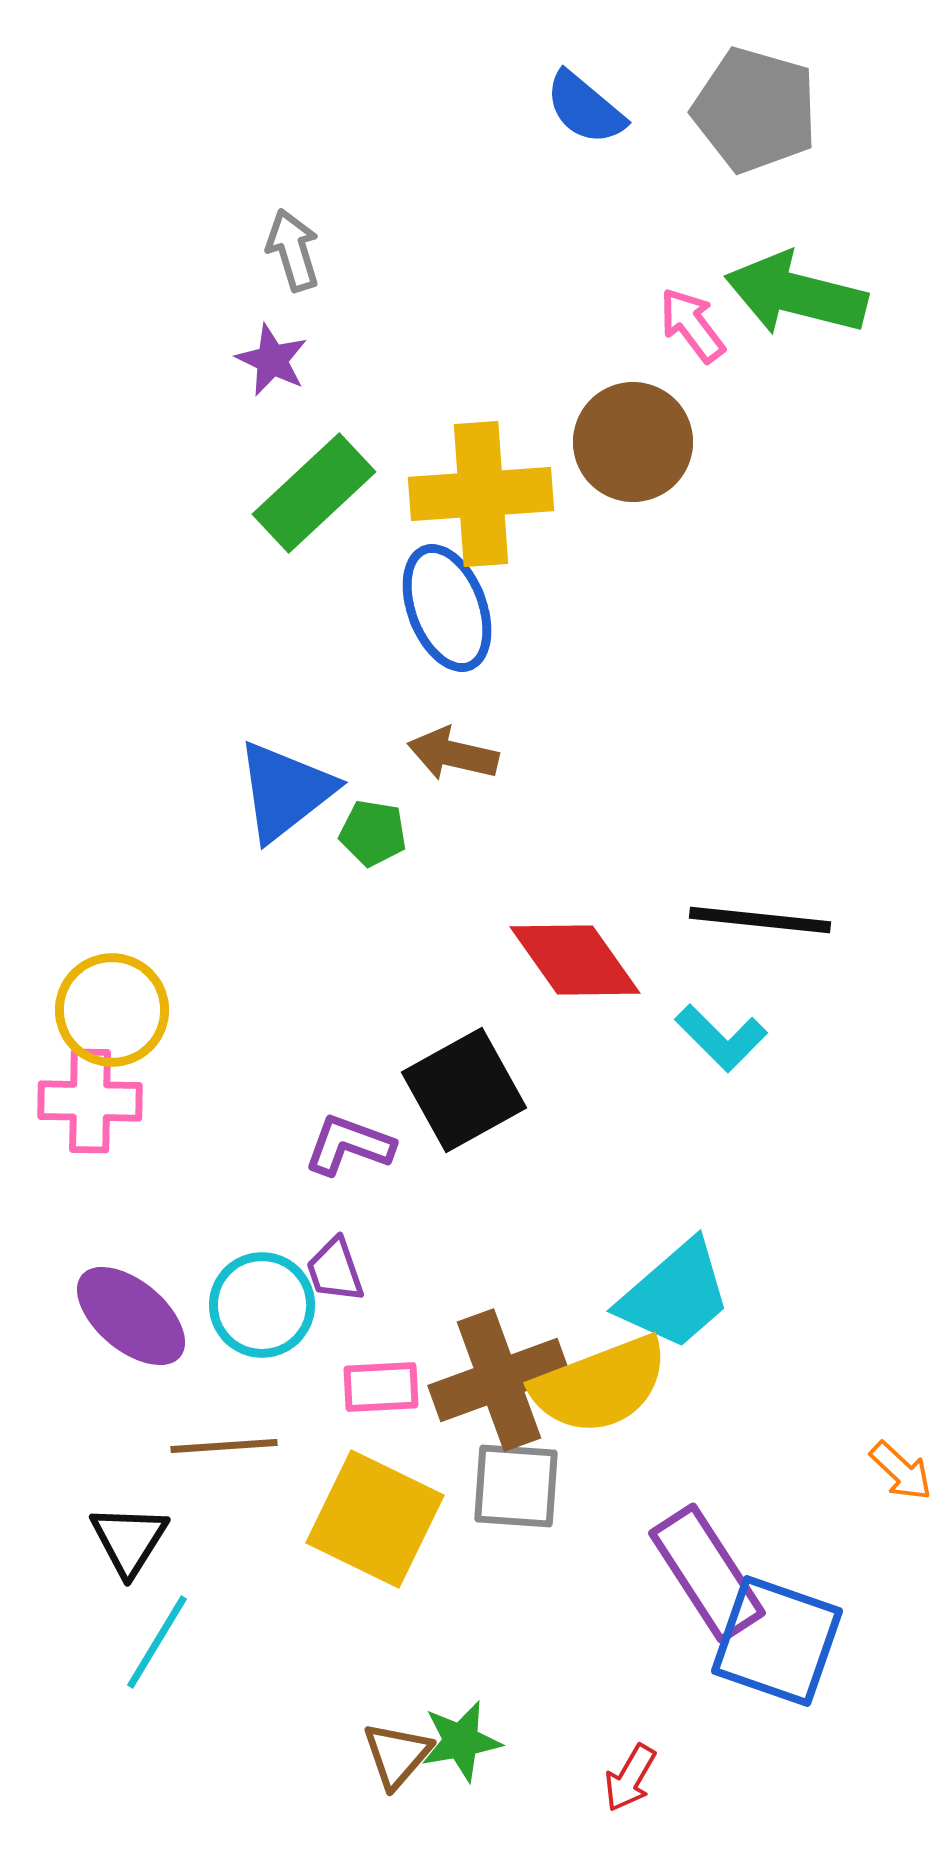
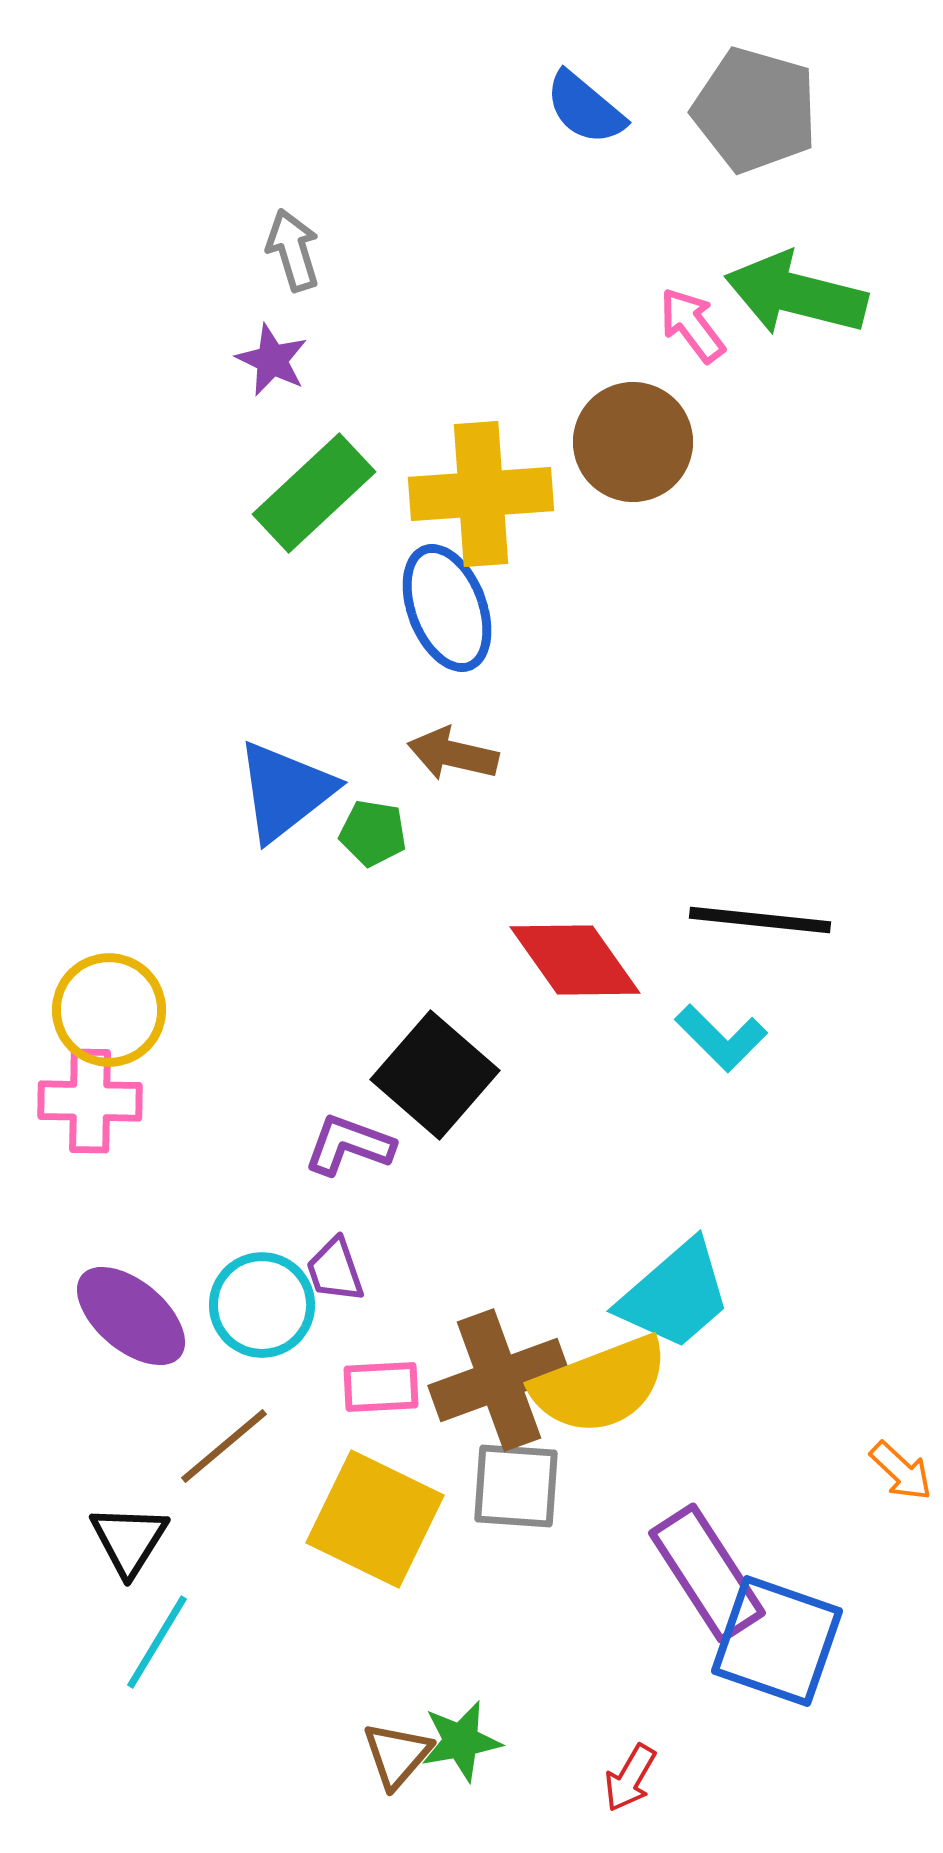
yellow circle: moved 3 px left
black square: moved 29 px left, 15 px up; rotated 20 degrees counterclockwise
brown line: rotated 36 degrees counterclockwise
